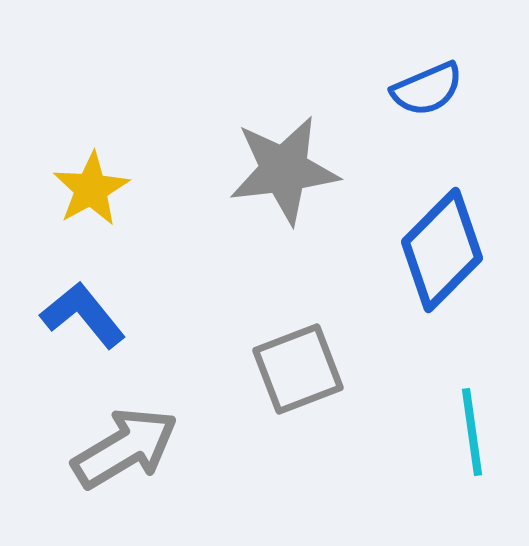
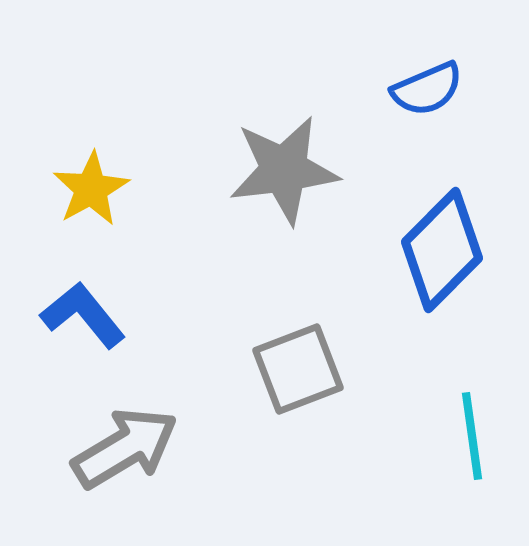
cyan line: moved 4 px down
